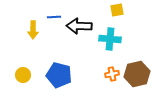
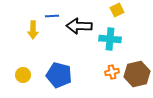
yellow square: rotated 16 degrees counterclockwise
blue line: moved 2 px left, 1 px up
orange cross: moved 2 px up
